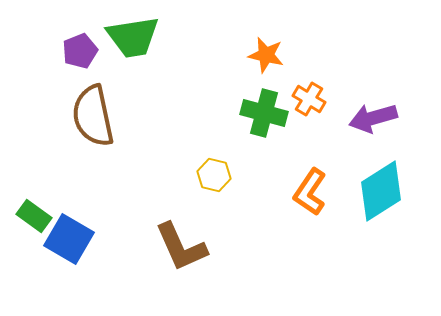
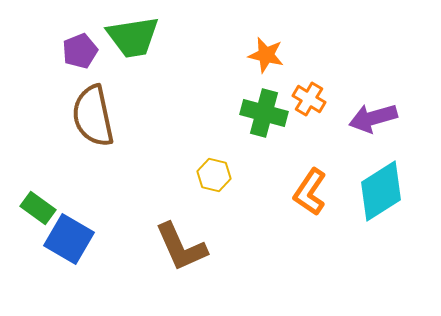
green rectangle: moved 4 px right, 8 px up
